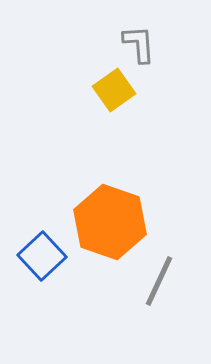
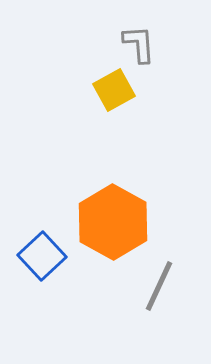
yellow square: rotated 6 degrees clockwise
orange hexagon: moved 3 px right; rotated 10 degrees clockwise
gray line: moved 5 px down
